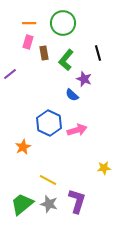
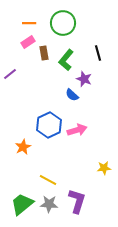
pink rectangle: rotated 40 degrees clockwise
blue hexagon: moved 2 px down; rotated 10 degrees clockwise
gray star: rotated 12 degrees counterclockwise
